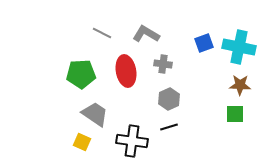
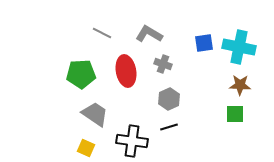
gray L-shape: moved 3 px right
blue square: rotated 12 degrees clockwise
gray cross: rotated 12 degrees clockwise
yellow square: moved 4 px right, 6 px down
